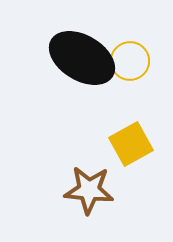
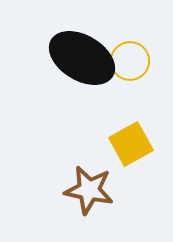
brown star: rotated 6 degrees clockwise
